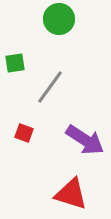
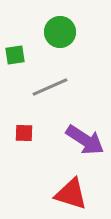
green circle: moved 1 px right, 13 px down
green square: moved 8 px up
gray line: rotated 30 degrees clockwise
red square: rotated 18 degrees counterclockwise
